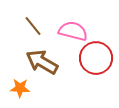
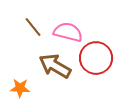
brown line: moved 1 px down
pink semicircle: moved 5 px left, 1 px down
brown arrow: moved 13 px right, 4 px down
